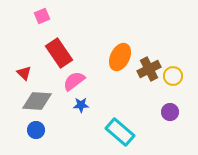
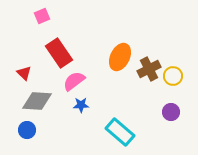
purple circle: moved 1 px right
blue circle: moved 9 px left
